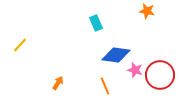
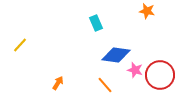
orange line: moved 1 px up; rotated 18 degrees counterclockwise
